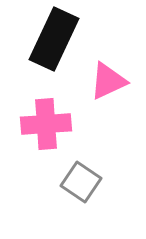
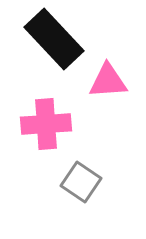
black rectangle: rotated 68 degrees counterclockwise
pink triangle: rotated 21 degrees clockwise
